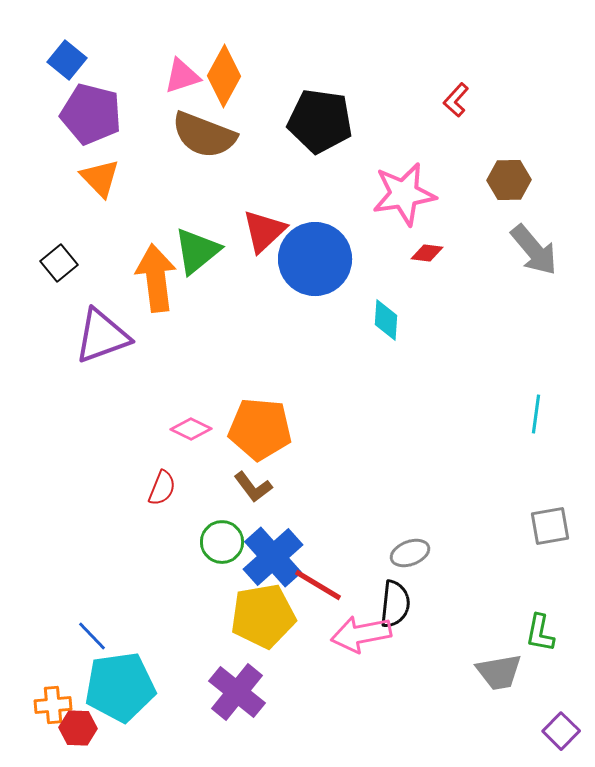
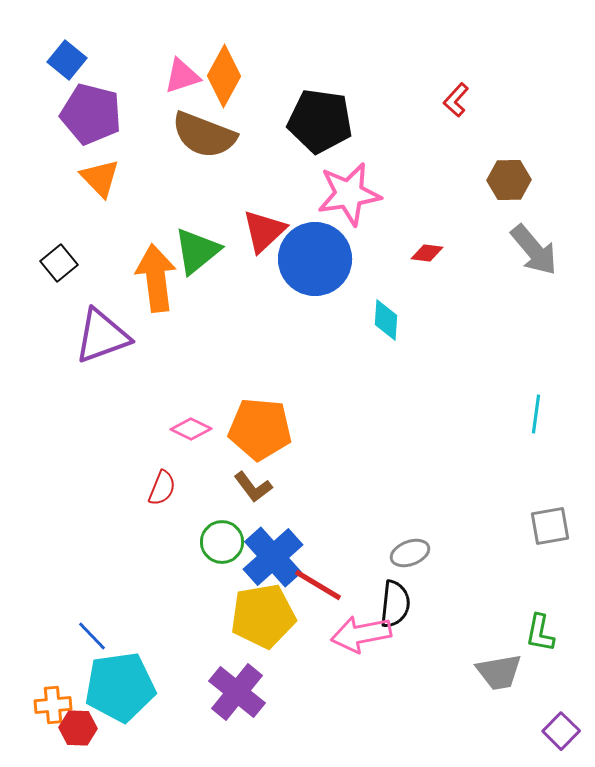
pink star: moved 55 px left
